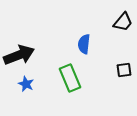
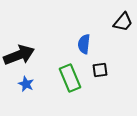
black square: moved 24 px left
